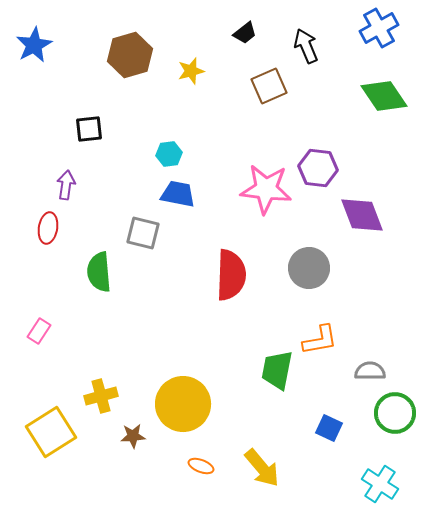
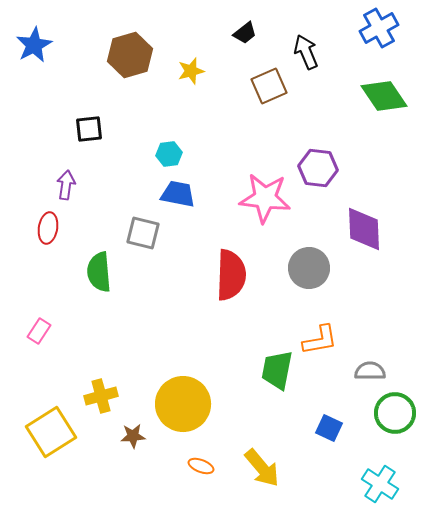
black arrow: moved 6 px down
pink star: moved 1 px left, 9 px down
purple diamond: moved 2 px right, 14 px down; rotated 18 degrees clockwise
